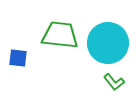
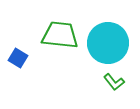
blue square: rotated 24 degrees clockwise
